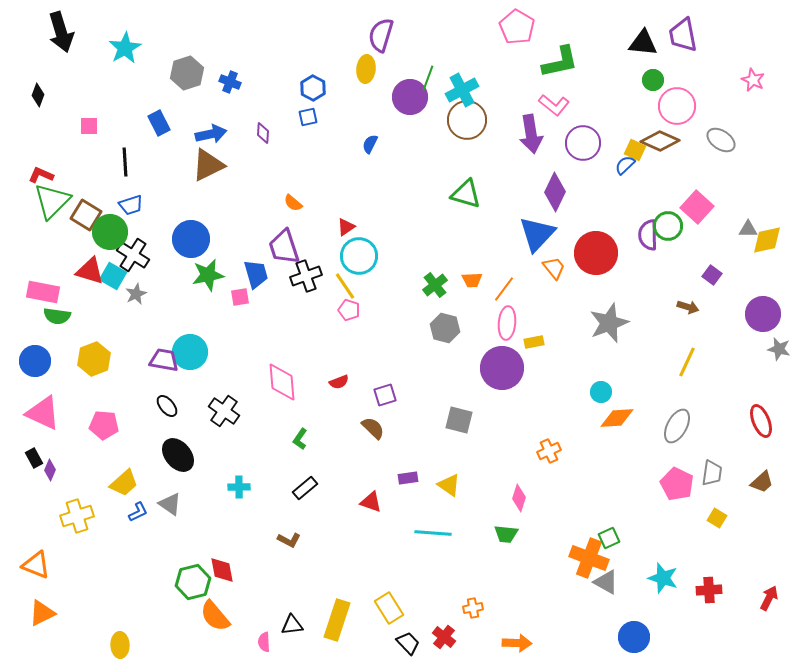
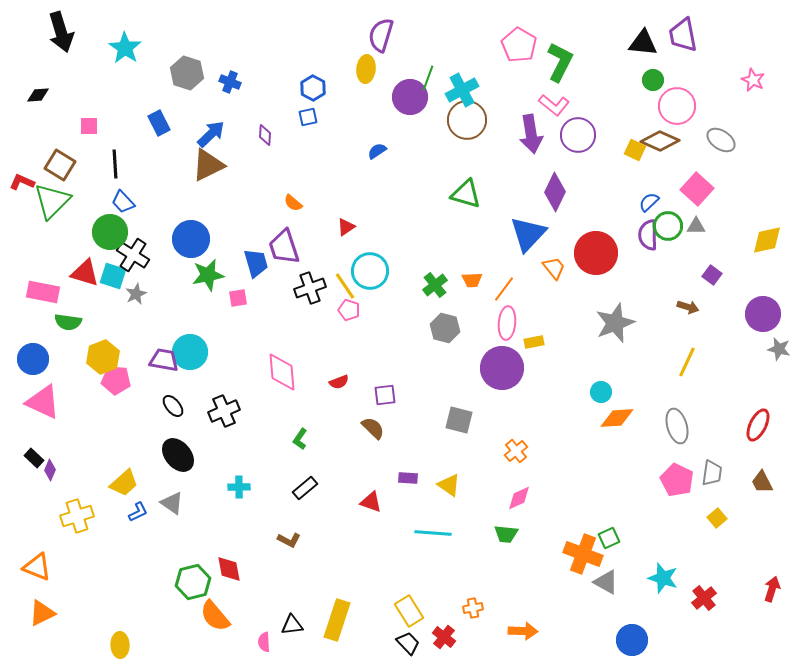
pink pentagon at (517, 27): moved 2 px right, 18 px down
cyan star at (125, 48): rotated 8 degrees counterclockwise
green L-shape at (560, 62): rotated 51 degrees counterclockwise
gray hexagon at (187, 73): rotated 24 degrees counterclockwise
black diamond at (38, 95): rotated 65 degrees clockwise
purple diamond at (263, 133): moved 2 px right, 2 px down
blue arrow at (211, 134): rotated 32 degrees counterclockwise
purple circle at (583, 143): moved 5 px left, 8 px up
blue semicircle at (370, 144): moved 7 px right, 7 px down; rotated 30 degrees clockwise
black line at (125, 162): moved 10 px left, 2 px down
blue semicircle at (625, 165): moved 24 px right, 37 px down
red L-shape at (41, 175): moved 19 px left, 7 px down
blue trapezoid at (131, 205): moved 8 px left, 3 px up; rotated 65 degrees clockwise
pink square at (697, 207): moved 18 px up
brown square at (86, 215): moved 26 px left, 50 px up
gray triangle at (748, 229): moved 52 px left, 3 px up
blue triangle at (537, 234): moved 9 px left
cyan circle at (359, 256): moved 11 px right, 15 px down
red triangle at (90, 271): moved 5 px left, 2 px down
blue trapezoid at (256, 274): moved 11 px up
cyan square at (113, 276): rotated 12 degrees counterclockwise
black cross at (306, 276): moved 4 px right, 12 px down
pink square at (240, 297): moved 2 px left, 1 px down
green semicircle at (57, 316): moved 11 px right, 6 px down
gray star at (609, 323): moved 6 px right
yellow hexagon at (94, 359): moved 9 px right, 2 px up
blue circle at (35, 361): moved 2 px left, 2 px up
pink diamond at (282, 382): moved 10 px up
purple square at (385, 395): rotated 10 degrees clockwise
black ellipse at (167, 406): moved 6 px right
black cross at (224, 411): rotated 32 degrees clockwise
pink triangle at (43, 413): moved 11 px up
red ellipse at (761, 421): moved 3 px left, 4 px down; rotated 48 degrees clockwise
pink pentagon at (104, 425): moved 12 px right, 45 px up
gray ellipse at (677, 426): rotated 44 degrees counterclockwise
orange cross at (549, 451): moved 33 px left; rotated 15 degrees counterclockwise
black rectangle at (34, 458): rotated 18 degrees counterclockwise
purple rectangle at (408, 478): rotated 12 degrees clockwise
brown trapezoid at (762, 482): rotated 105 degrees clockwise
pink pentagon at (677, 484): moved 4 px up
pink diamond at (519, 498): rotated 48 degrees clockwise
gray triangle at (170, 504): moved 2 px right, 1 px up
yellow square at (717, 518): rotated 18 degrees clockwise
orange cross at (589, 558): moved 6 px left, 4 px up
orange triangle at (36, 565): moved 1 px right, 2 px down
red diamond at (222, 570): moved 7 px right, 1 px up
red cross at (709, 590): moved 5 px left, 8 px down; rotated 35 degrees counterclockwise
red arrow at (769, 598): moved 3 px right, 9 px up; rotated 10 degrees counterclockwise
yellow rectangle at (389, 608): moved 20 px right, 3 px down
blue circle at (634, 637): moved 2 px left, 3 px down
orange arrow at (517, 643): moved 6 px right, 12 px up
